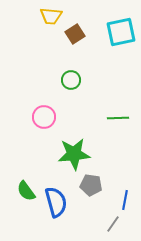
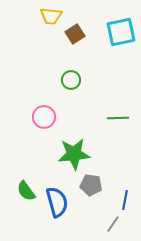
blue semicircle: moved 1 px right
